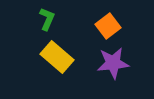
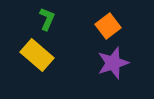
yellow rectangle: moved 20 px left, 2 px up
purple star: rotated 12 degrees counterclockwise
